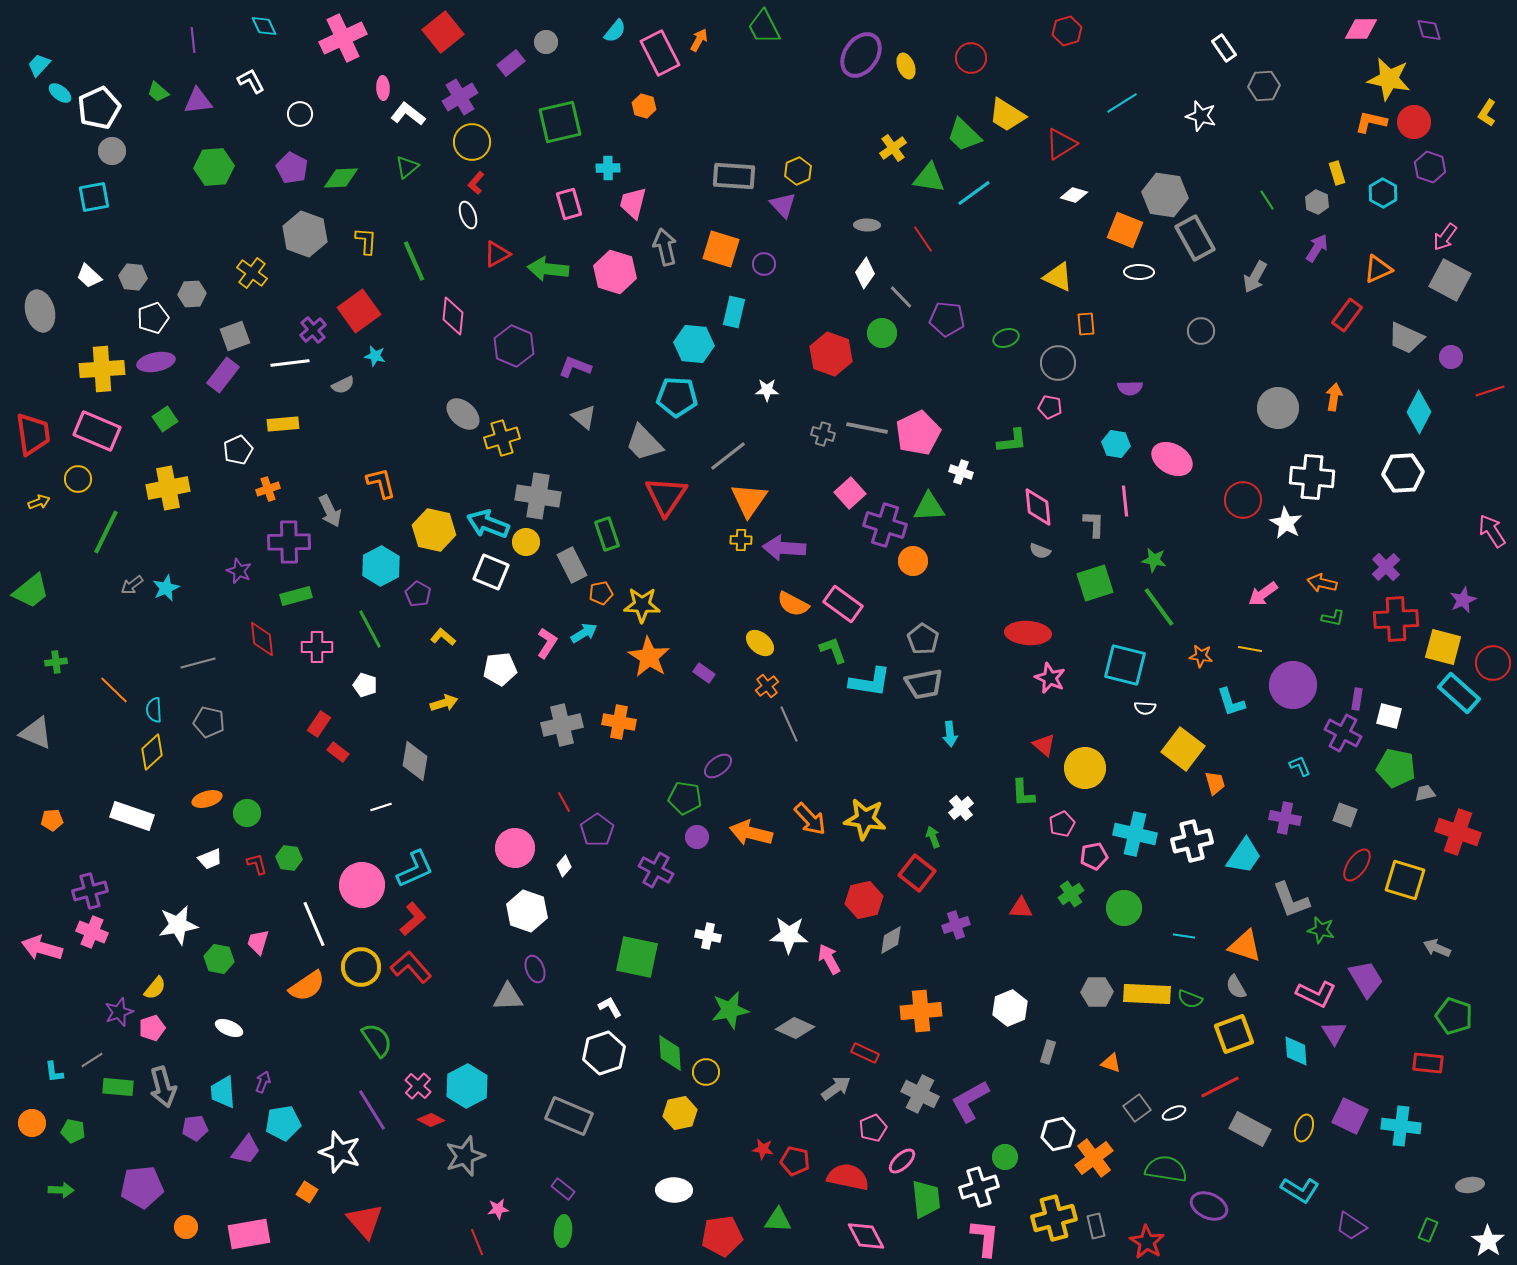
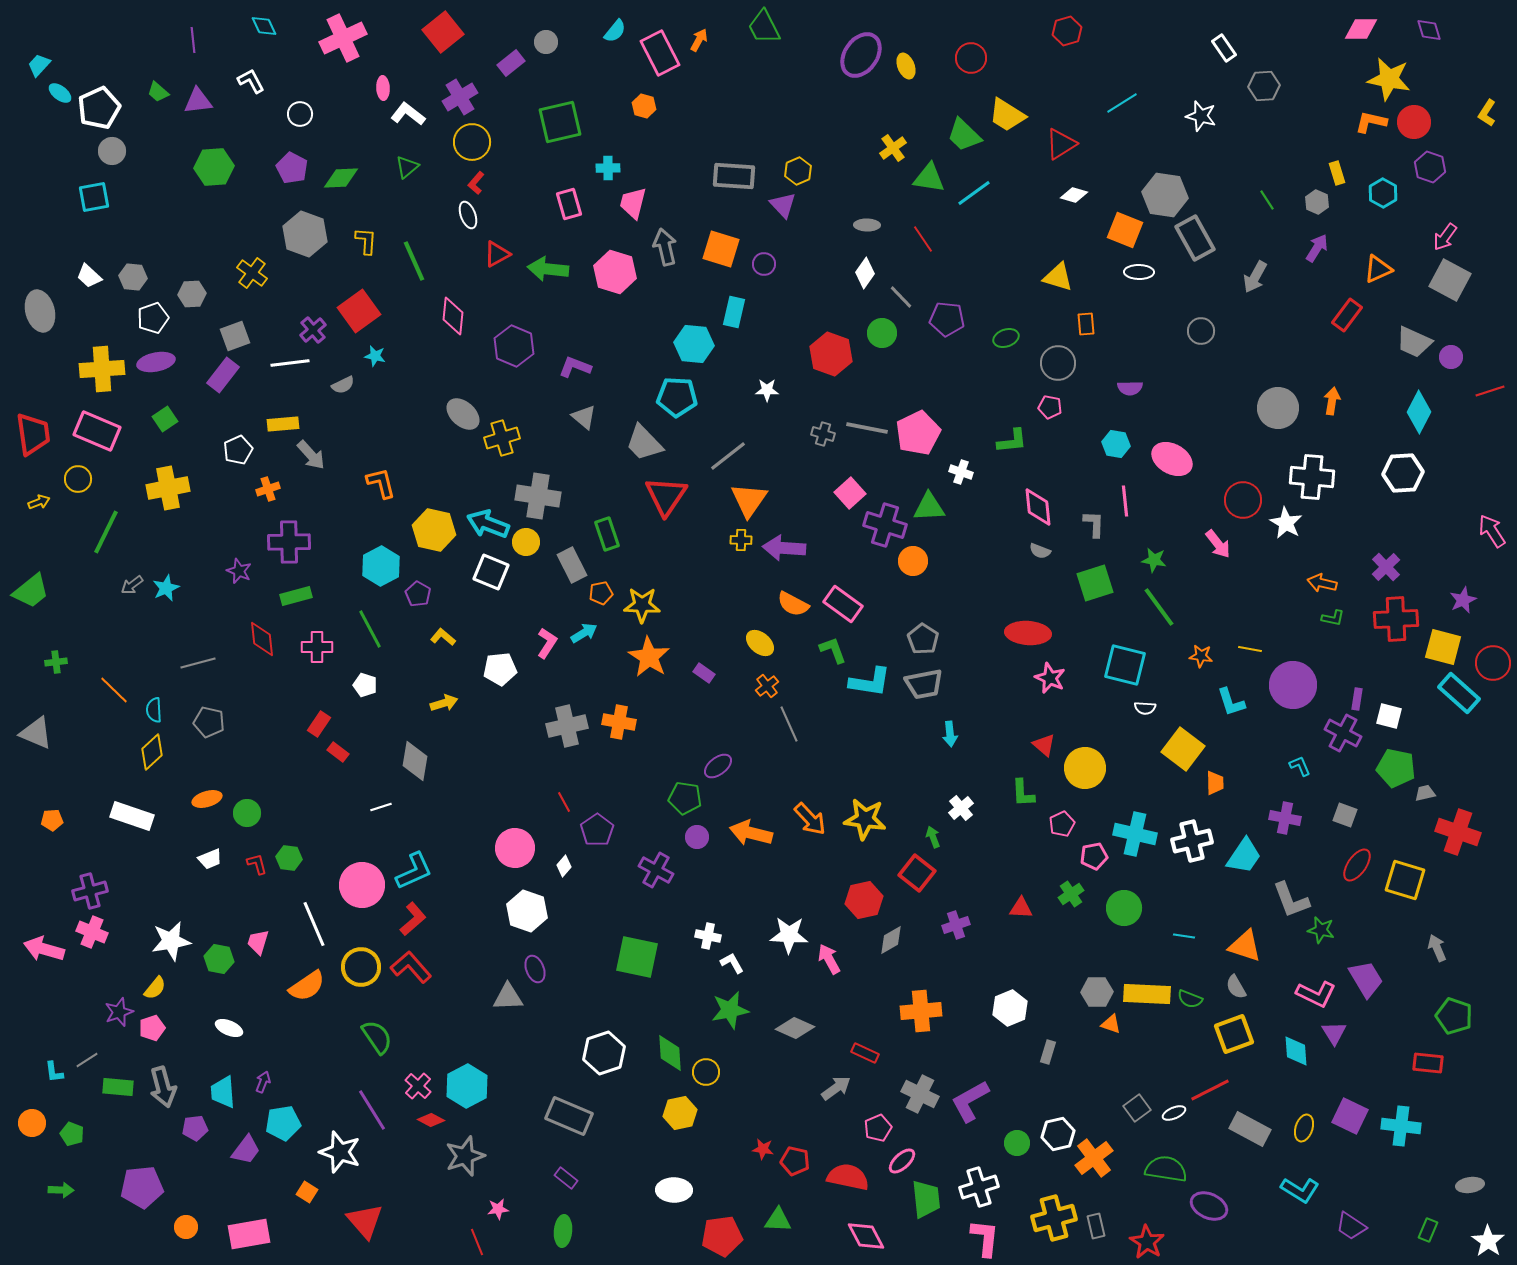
yellow triangle at (1058, 277): rotated 8 degrees counterclockwise
gray trapezoid at (1406, 338): moved 8 px right, 4 px down
orange arrow at (1334, 397): moved 2 px left, 4 px down
gray arrow at (330, 511): moved 19 px left, 56 px up; rotated 16 degrees counterclockwise
pink arrow at (1263, 594): moved 45 px left, 50 px up; rotated 92 degrees counterclockwise
gray cross at (562, 725): moved 5 px right, 1 px down
orange trapezoid at (1215, 783): rotated 15 degrees clockwise
cyan L-shape at (415, 869): moved 1 px left, 2 px down
white star at (178, 925): moved 7 px left, 16 px down
pink arrow at (42, 948): moved 2 px right, 1 px down
gray arrow at (1437, 948): rotated 44 degrees clockwise
white L-shape at (610, 1007): moved 122 px right, 44 px up
green semicircle at (377, 1040): moved 3 px up
gray line at (92, 1060): moved 5 px left
orange triangle at (1111, 1063): moved 39 px up
red line at (1220, 1087): moved 10 px left, 3 px down
pink pentagon at (873, 1128): moved 5 px right
green pentagon at (73, 1131): moved 1 px left, 3 px down; rotated 10 degrees clockwise
green circle at (1005, 1157): moved 12 px right, 14 px up
purple rectangle at (563, 1189): moved 3 px right, 11 px up
